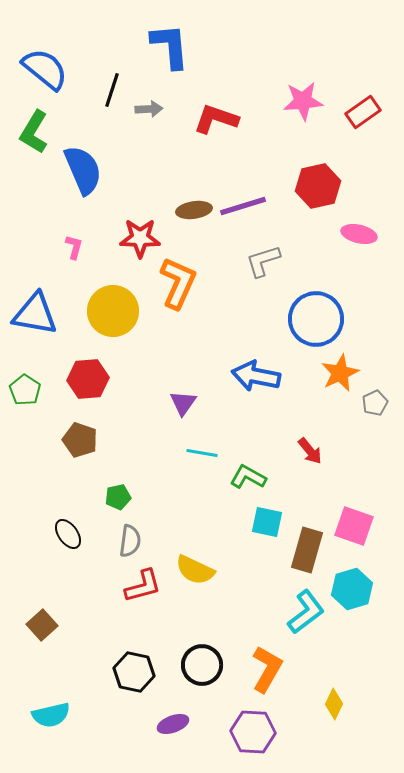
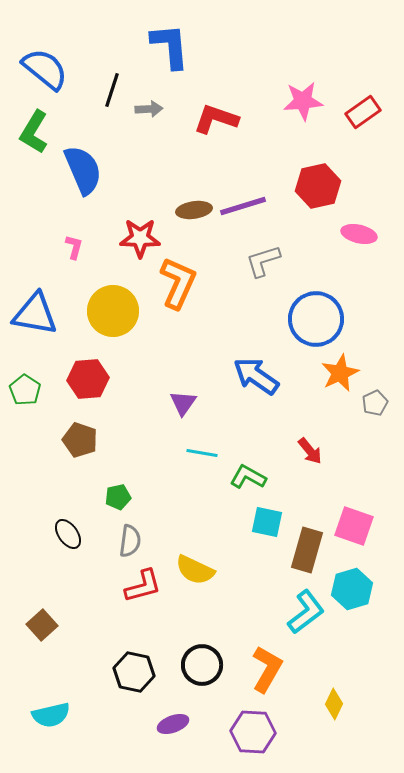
blue arrow at (256, 376): rotated 24 degrees clockwise
